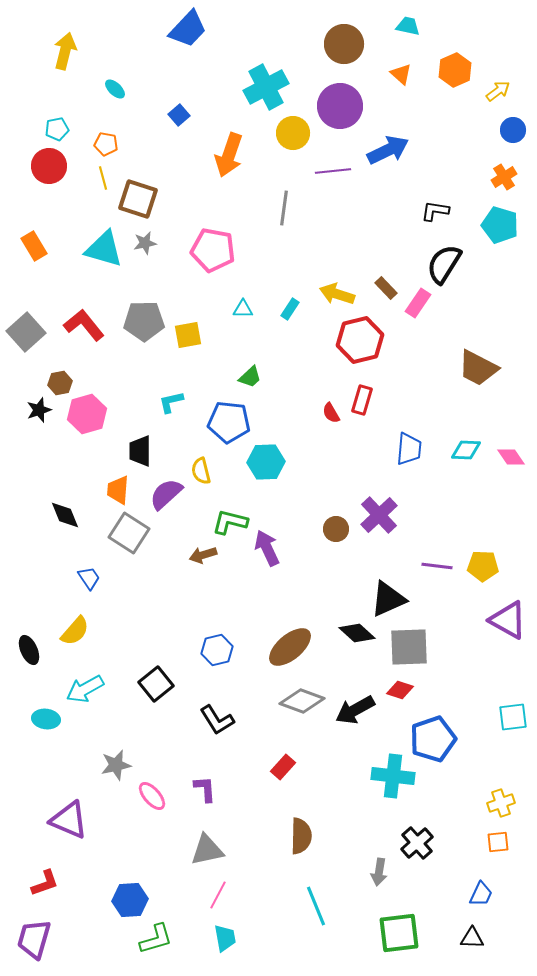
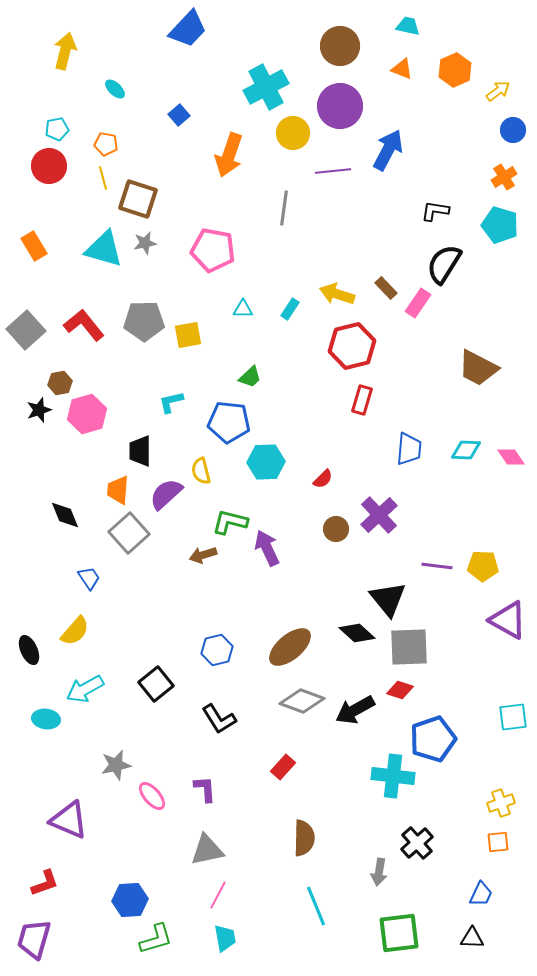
brown circle at (344, 44): moved 4 px left, 2 px down
orange triangle at (401, 74): moved 1 px right, 5 px up; rotated 20 degrees counterclockwise
blue arrow at (388, 150): rotated 36 degrees counterclockwise
gray square at (26, 332): moved 2 px up
red hexagon at (360, 340): moved 8 px left, 6 px down
red semicircle at (331, 413): moved 8 px left, 66 px down; rotated 105 degrees counterclockwise
gray square at (129, 533): rotated 15 degrees clockwise
black triangle at (388, 599): rotated 45 degrees counterclockwise
black L-shape at (217, 720): moved 2 px right, 1 px up
brown semicircle at (301, 836): moved 3 px right, 2 px down
